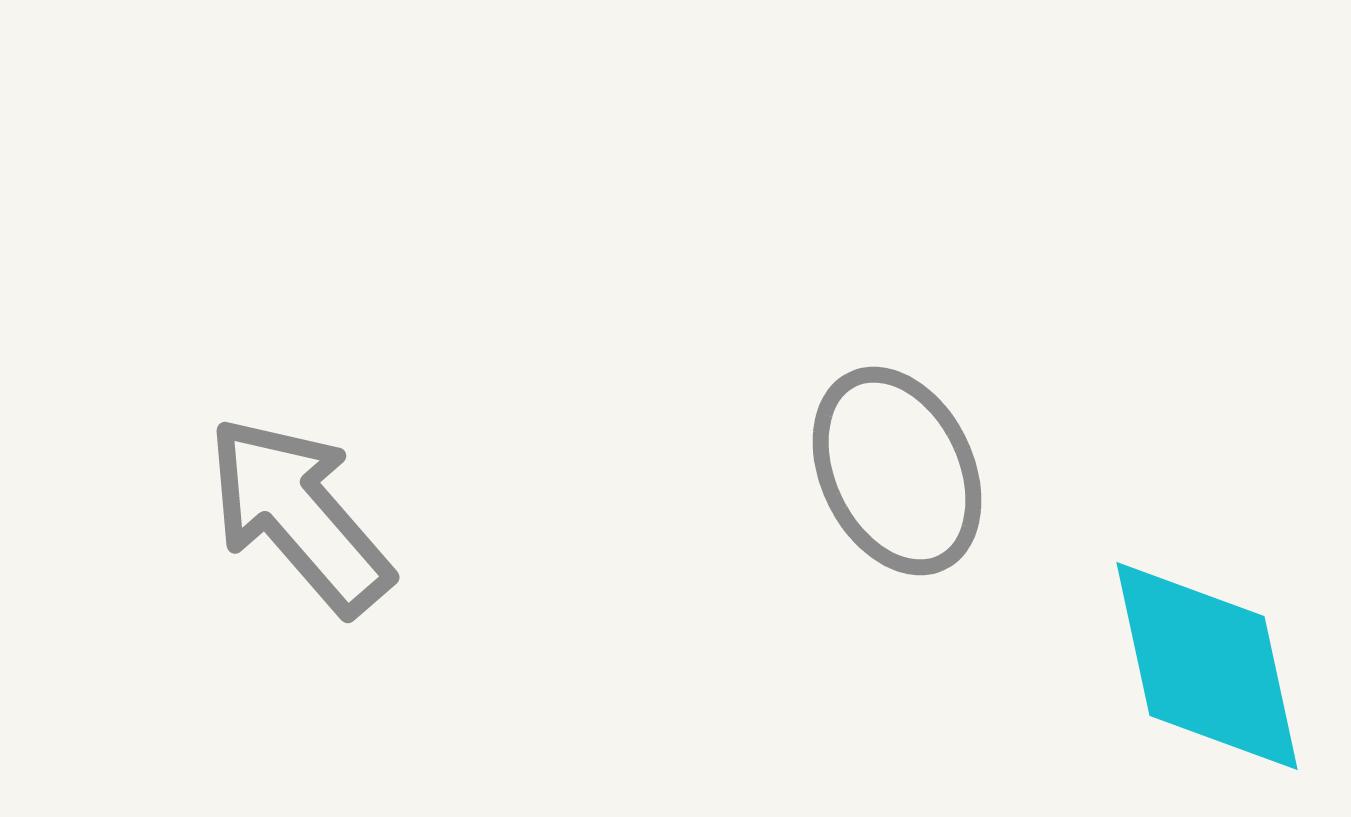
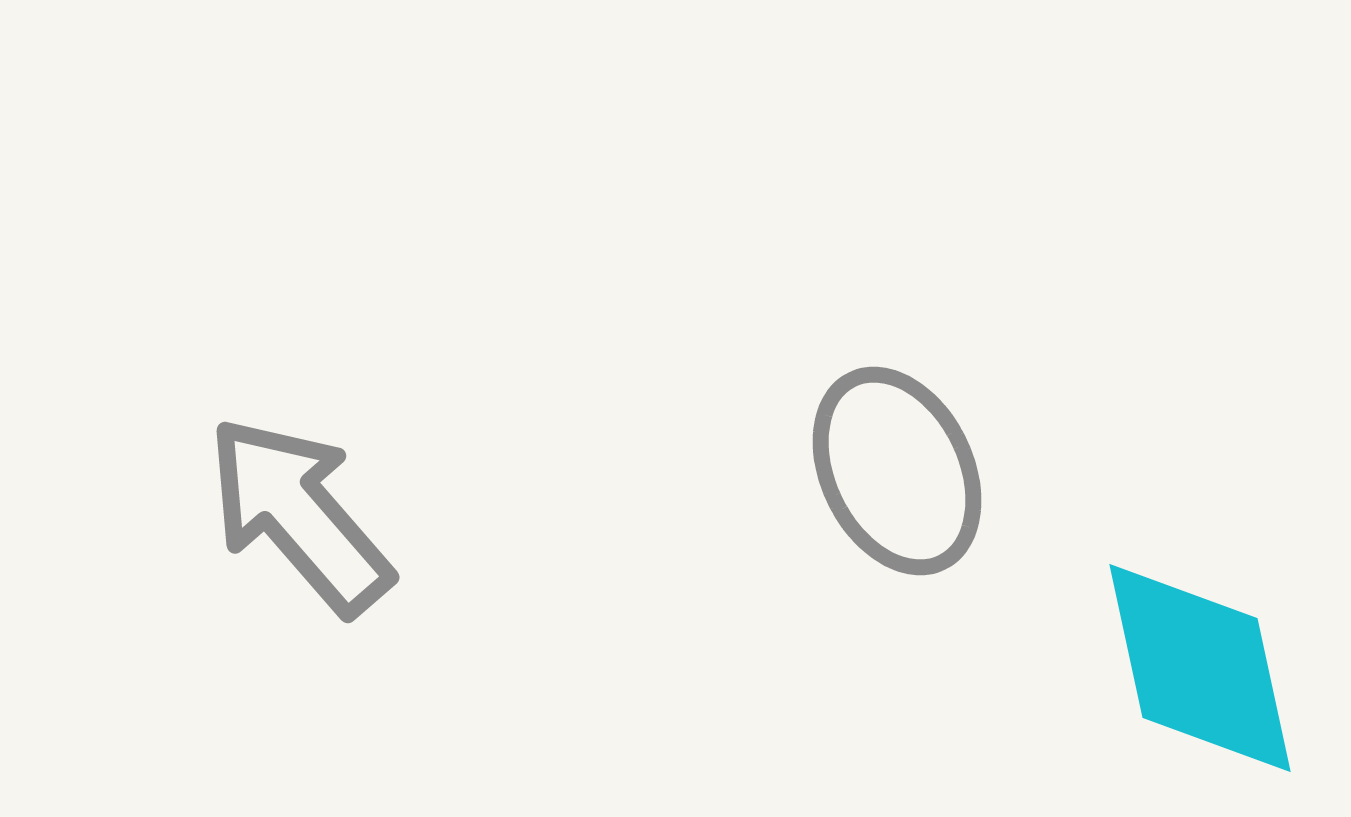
cyan diamond: moved 7 px left, 2 px down
